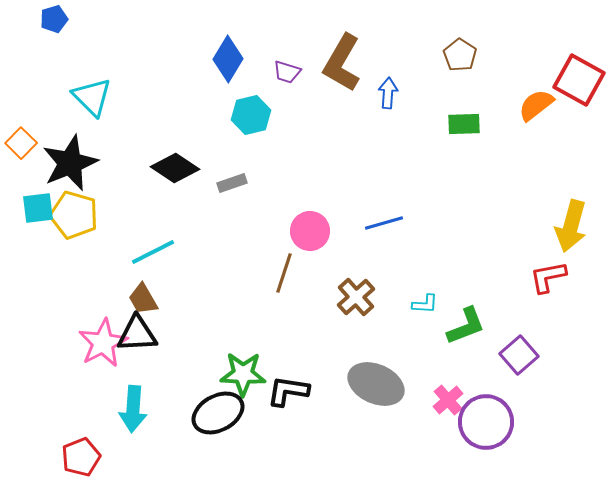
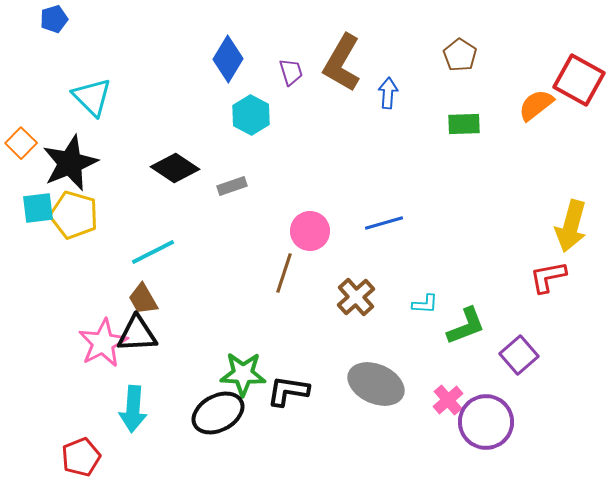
purple trapezoid: moved 4 px right; rotated 124 degrees counterclockwise
cyan hexagon: rotated 18 degrees counterclockwise
gray rectangle: moved 3 px down
